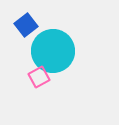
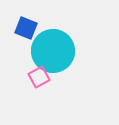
blue square: moved 3 px down; rotated 30 degrees counterclockwise
